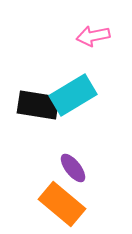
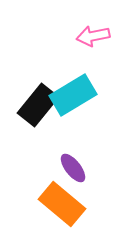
black rectangle: rotated 60 degrees counterclockwise
